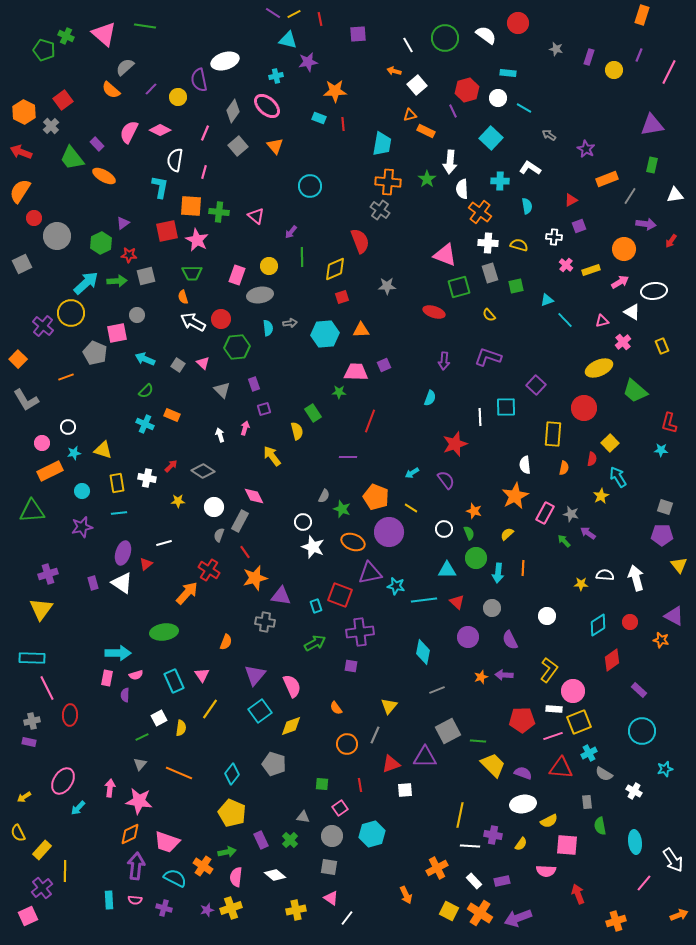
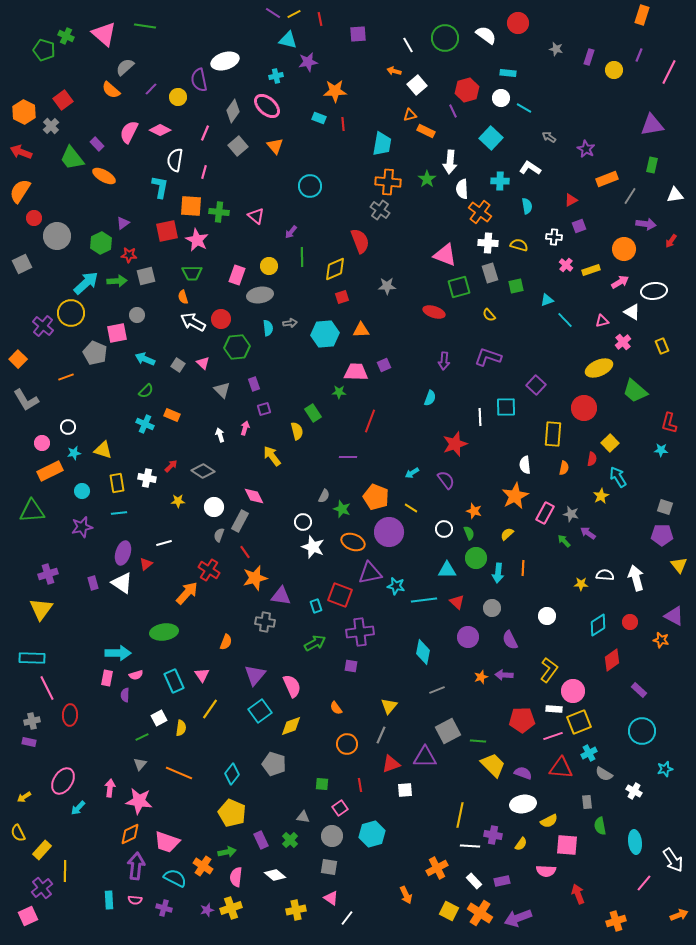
white circle at (498, 98): moved 3 px right
gray arrow at (549, 135): moved 2 px down
gray line at (375, 735): moved 6 px right
